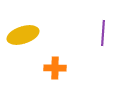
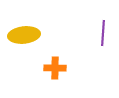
yellow ellipse: moved 1 px right; rotated 12 degrees clockwise
